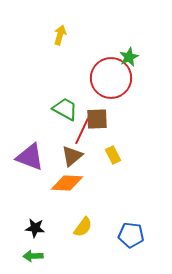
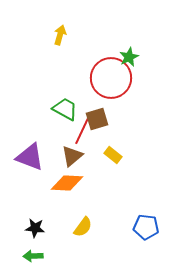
brown square: rotated 15 degrees counterclockwise
yellow rectangle: rotated 24 degrees counterclockwise
blue pentagon: moved 15 px right, 8 px up
